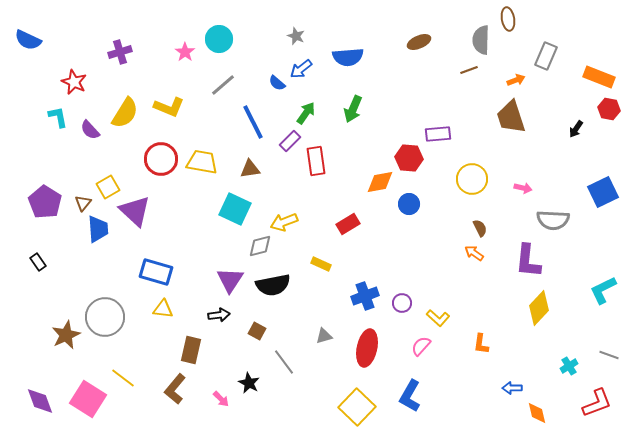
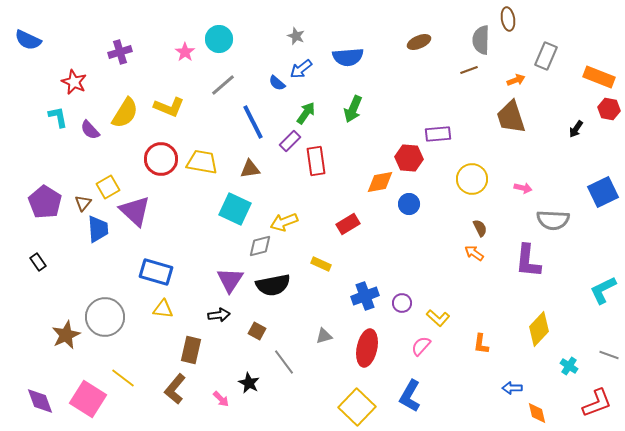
yellow diamond at (539, 308): moved 21 px down
cyan cross at (569, 366): rotated 24 degrees counterclockwise
